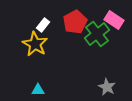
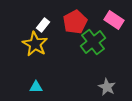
green cross: moved 4 px left, 8 px down
cyan triangle: moved 2 px left, 3 px up
